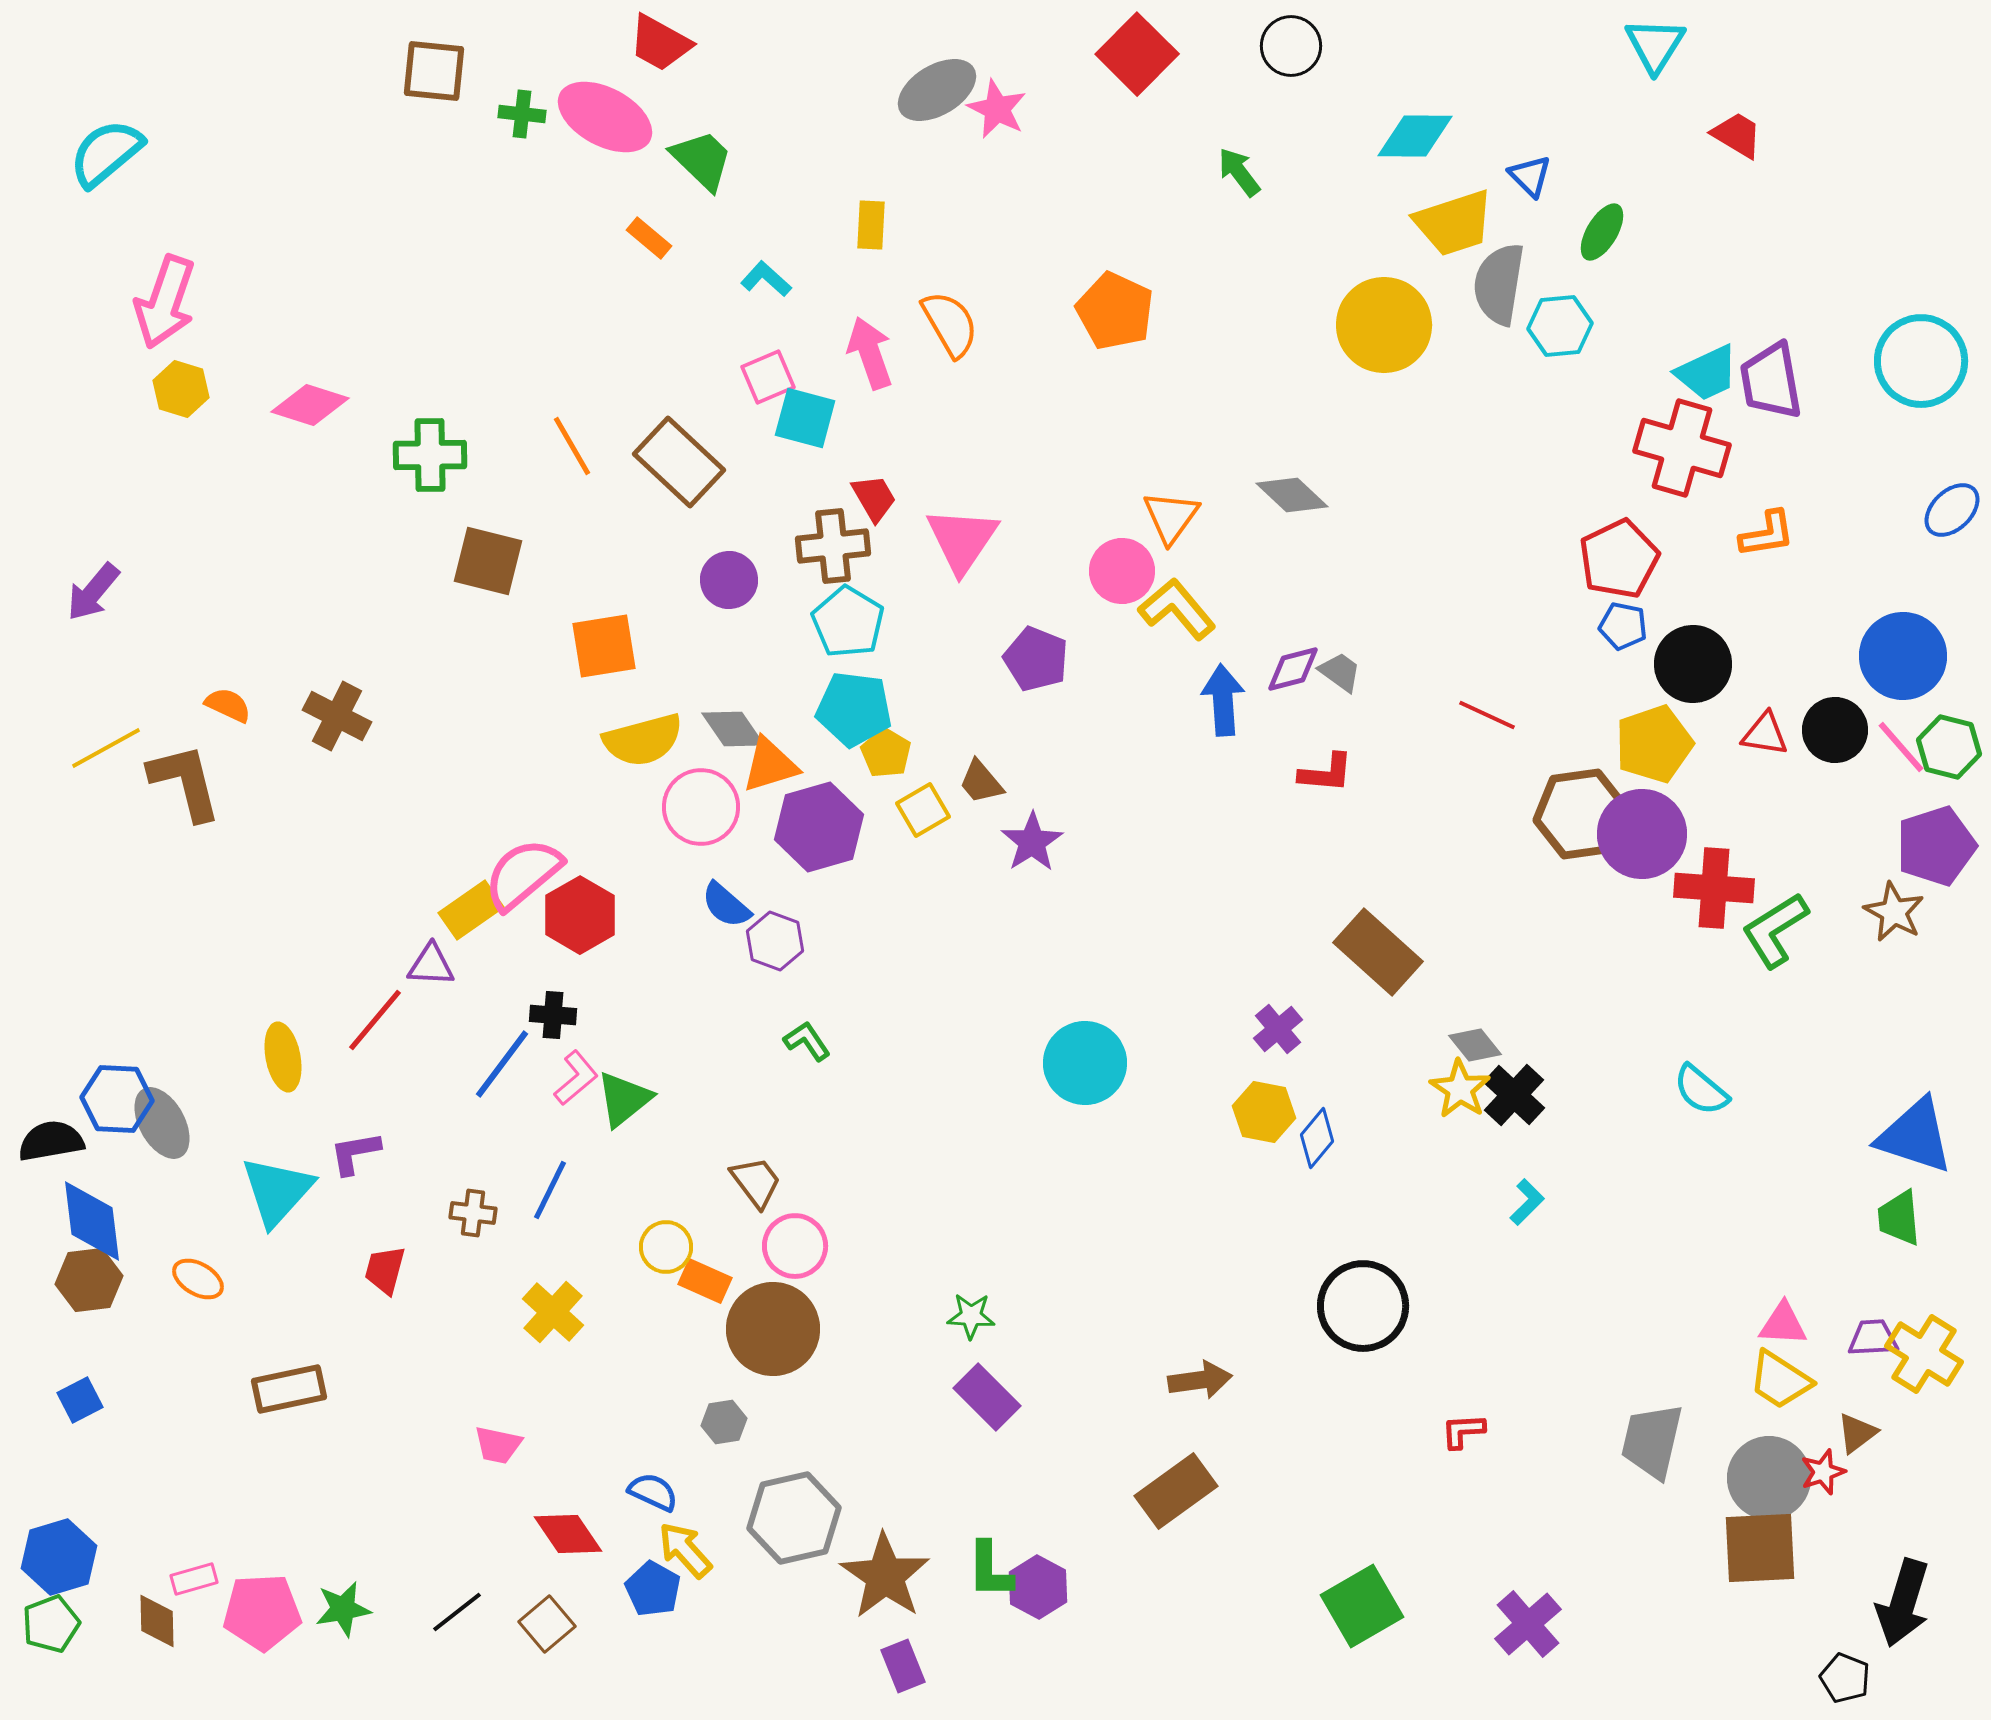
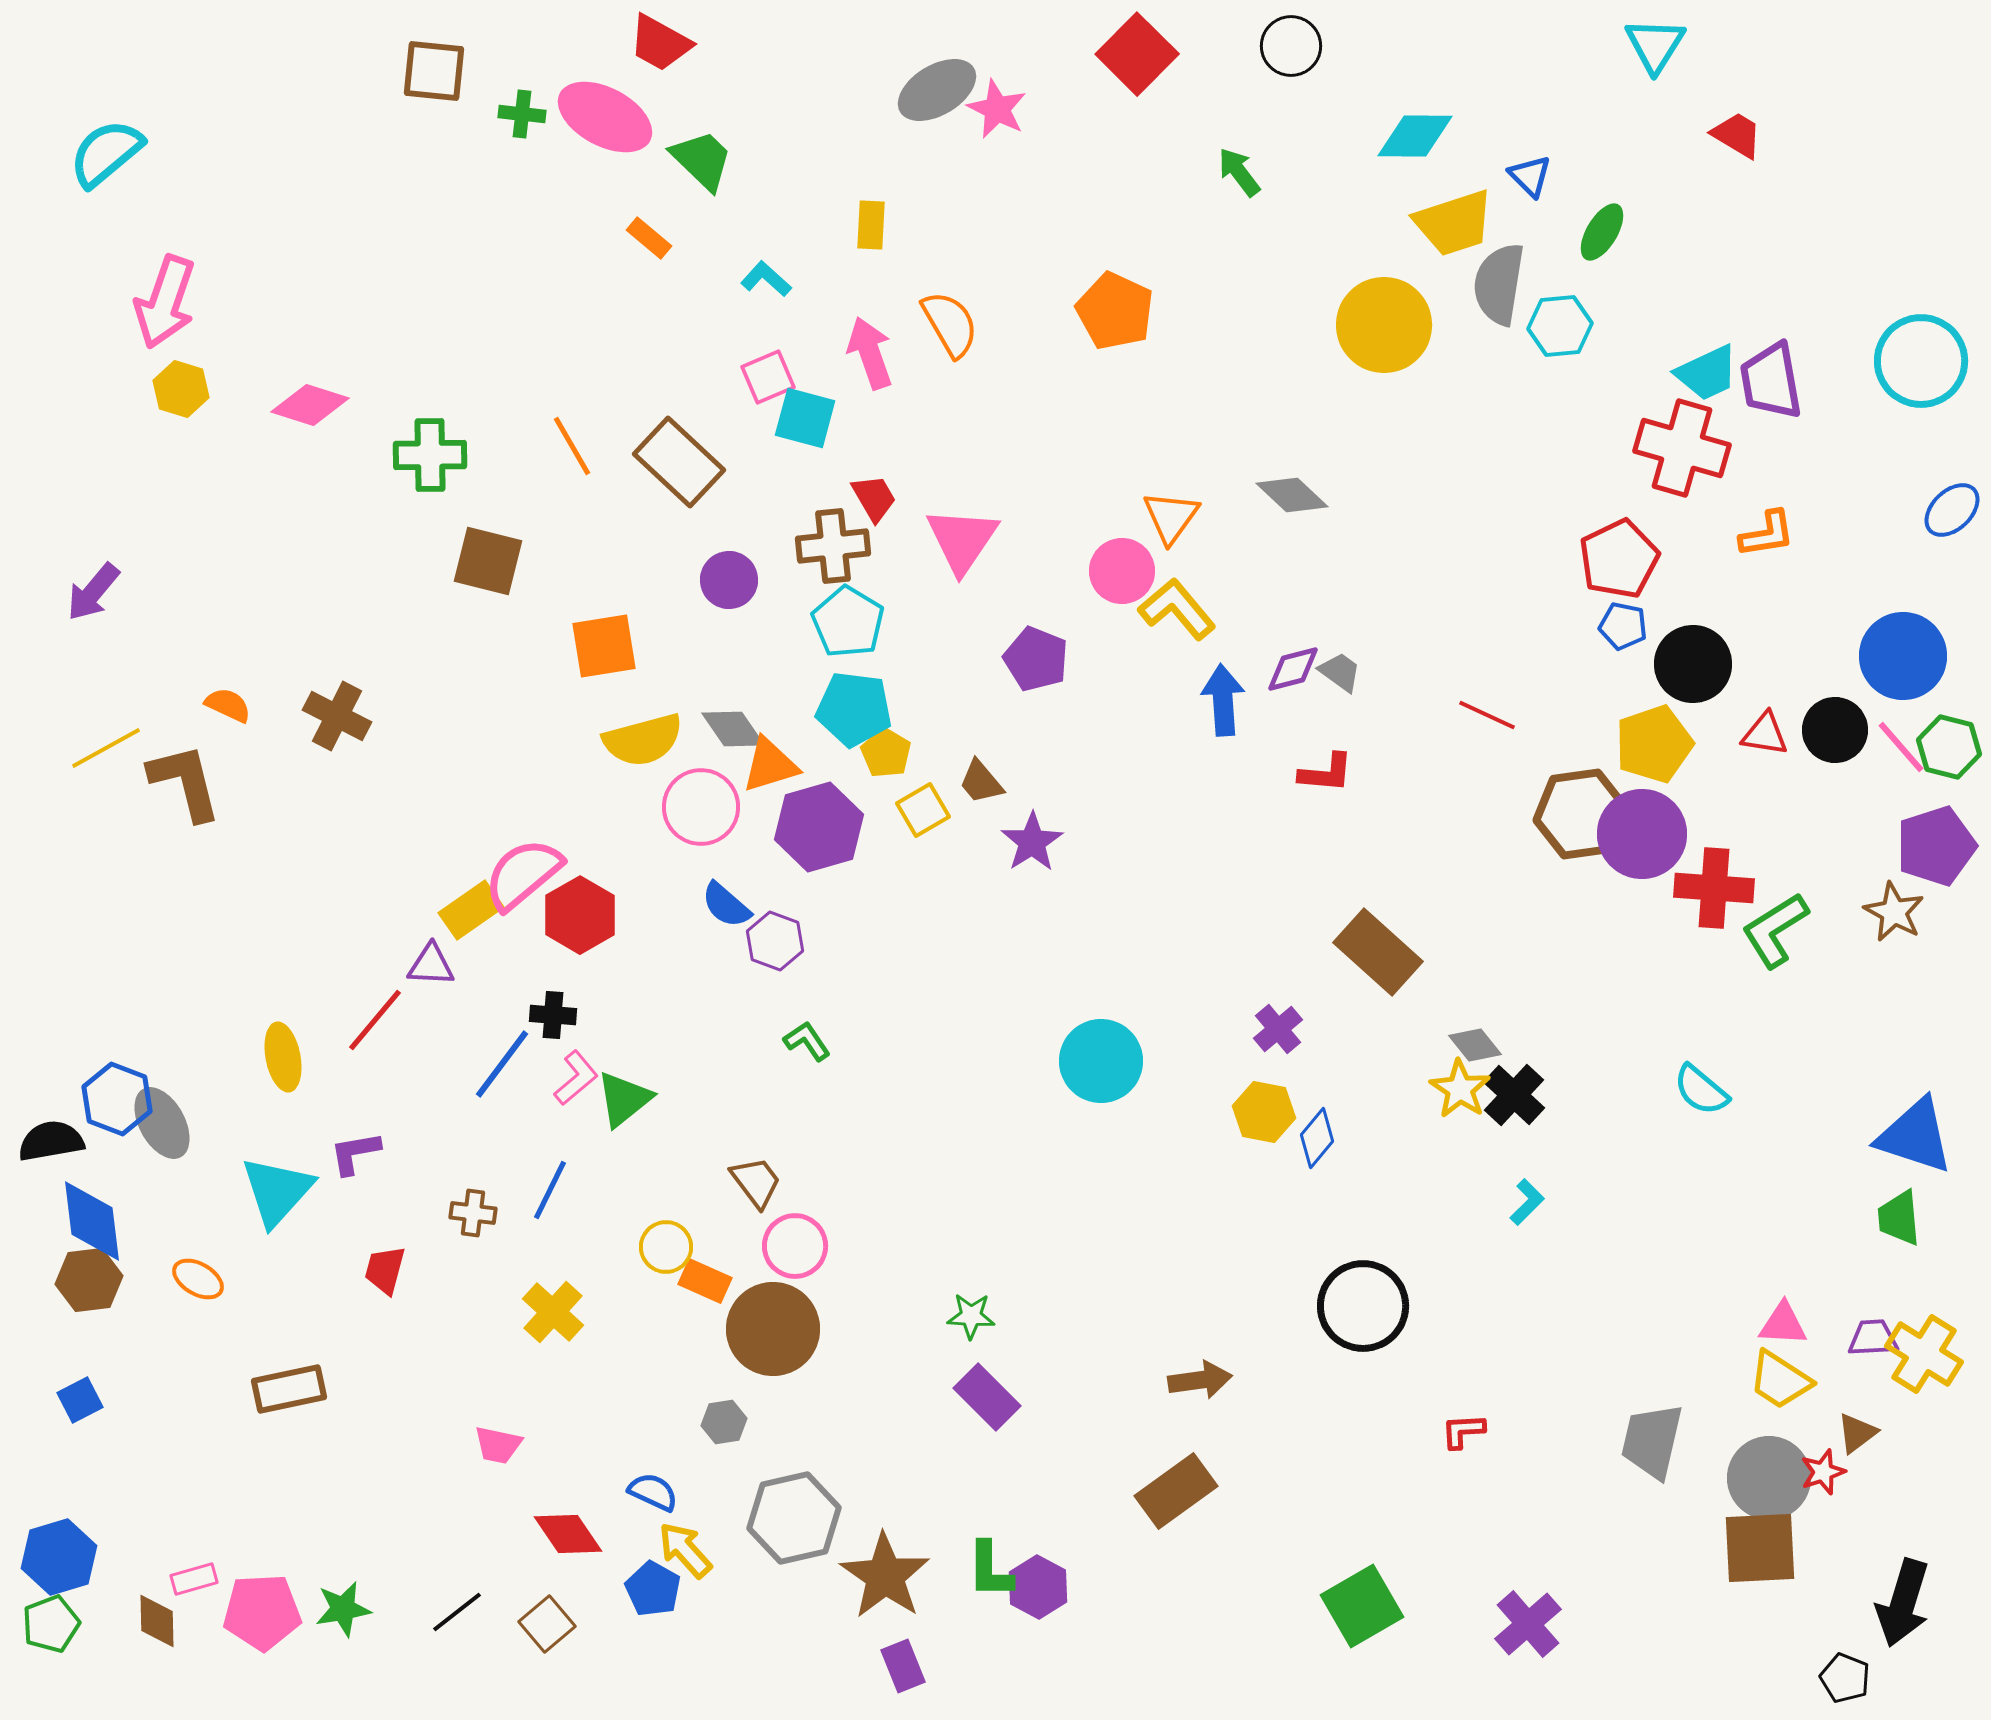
cyan circle at (1085, 1063): moved 16 px right, 2 px up
blue hexagon at (117, 1099): rotated 18 degrees clockwise
